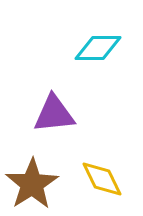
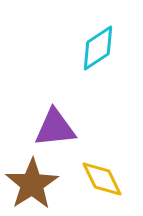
cyan diamond: rotated 33 degrees counterclockwise
purple triangle: moved 1 px right, 14 px down
